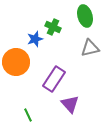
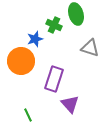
green ellipse: moved 9 px left, 2 px up
green cross: moved 1 px right, 2 px up
gray triangle: rotated 30 degrees clockwise
orange circle: moved 5 px right, 1 px up
purple rectangle: rotated 15 degrees counterclockwise
